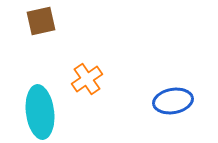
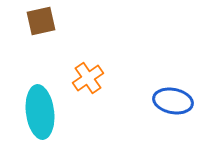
orange cross: moved 1 px right, 1 px up
blue ellipse: rotated 21 degrees clockwise
